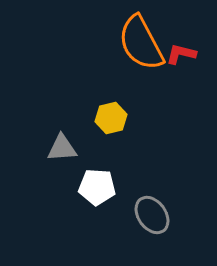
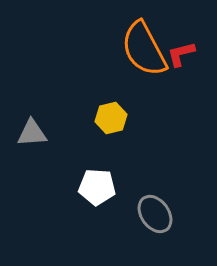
orange semicircle: moved 3 px right, 6 px down
red L-shape: rotated 28 degrees counterclockwise
gray triangle: moved 30 px left, 15 px up
gray ellipse: moved 3 px right, 1 px up
